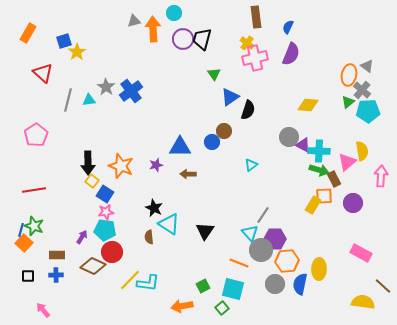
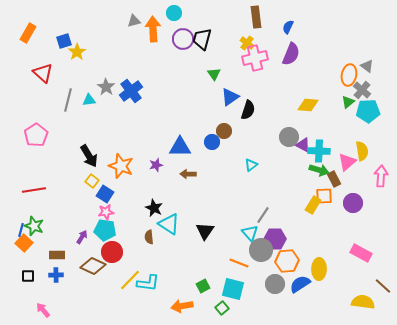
black arrow at (88, 163): moved 1 px right, 7 px up; rotated 30 degrees counterclockwise
blue semicircle at (300, 284): rotated 45 degrees clockwise
